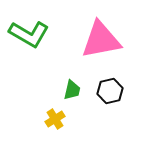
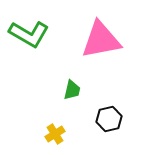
black hexagon: moved 1 px left, 28 px down
yellow cross: moved 15 px down
